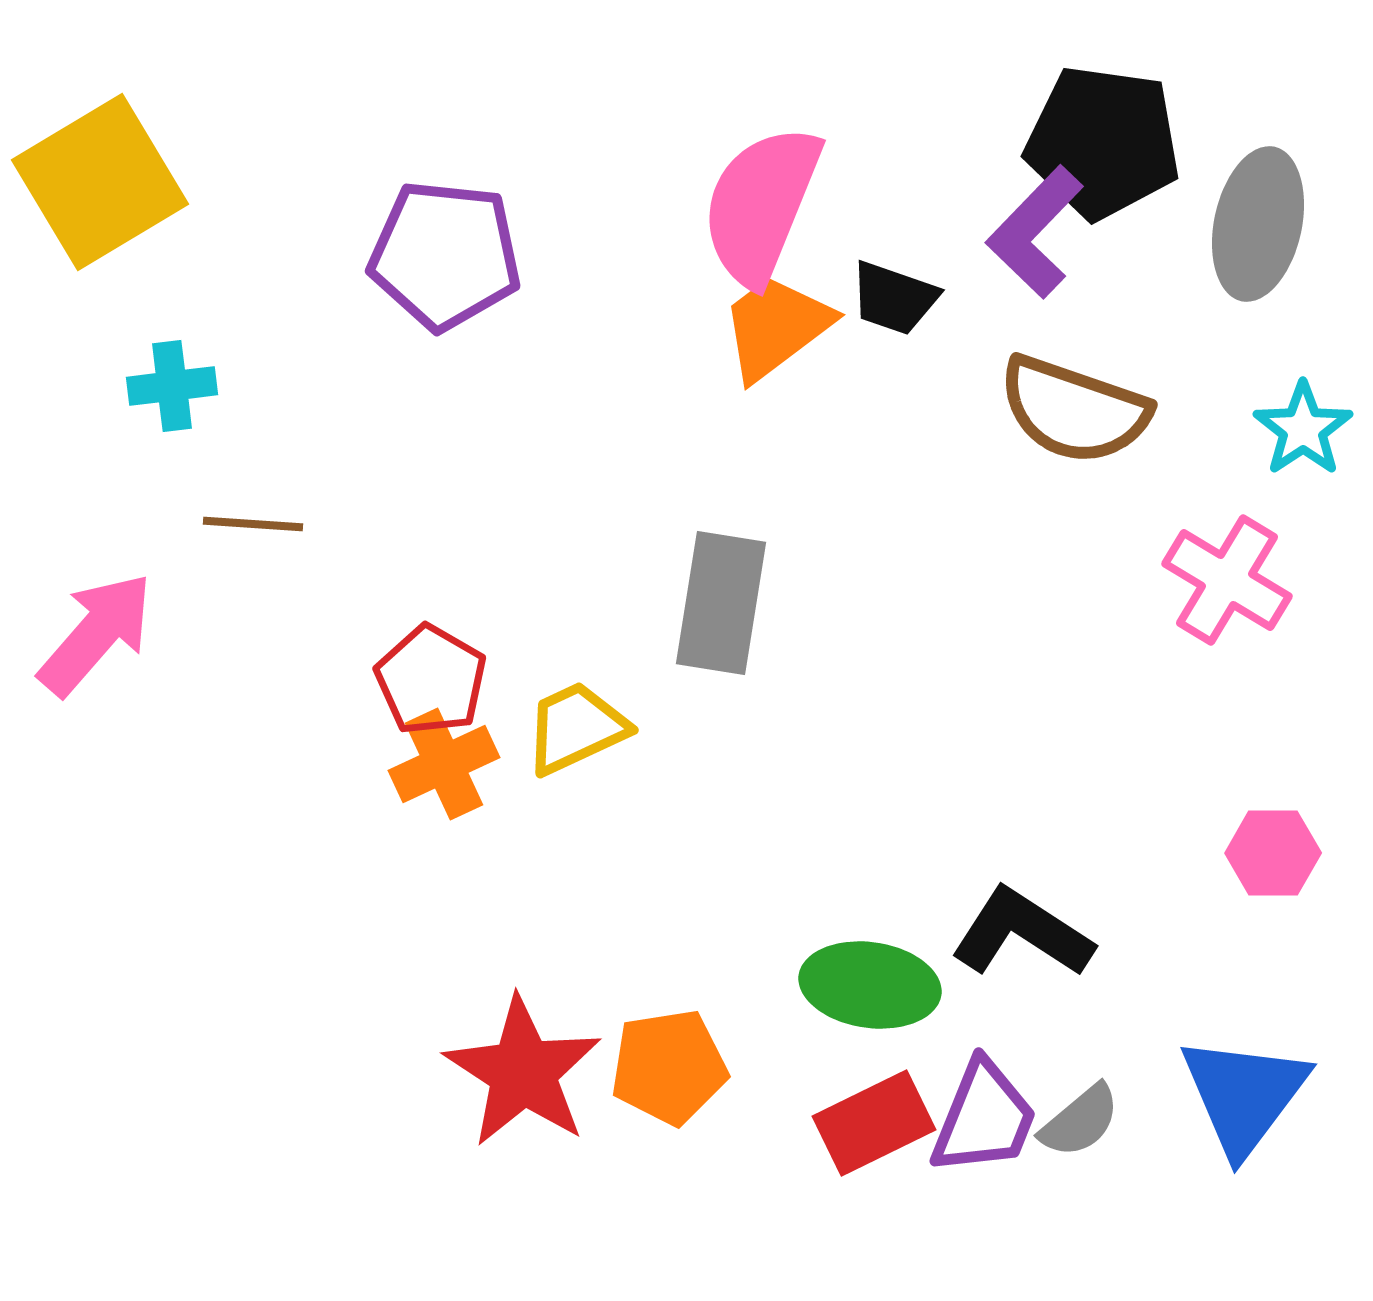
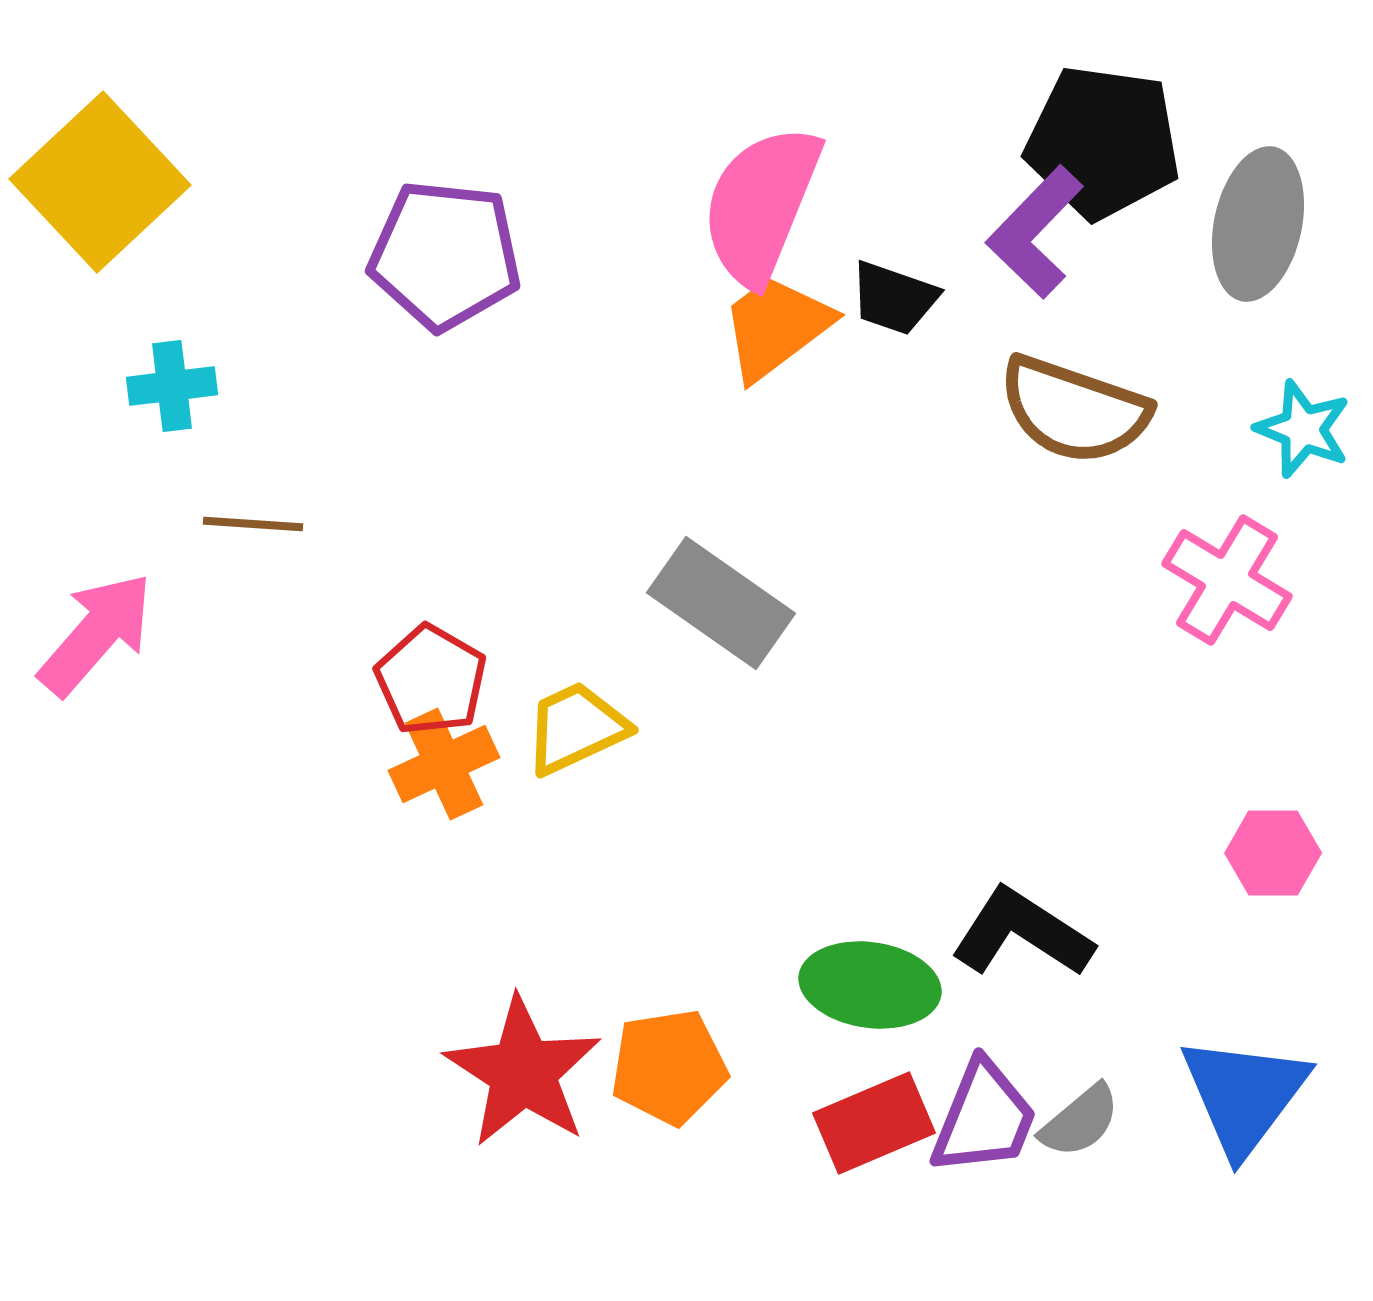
yellow square: rotated 12 degrees counterclockwise
cyan star: rotated 16 degrees counterclockwise
gray rectangle: rotated 64 degrees counterclockwise
red rectangle: rotated 3 degrees clockwise
